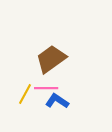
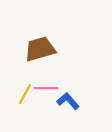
brown trapezoid: moved 11 px left, 10 px up; rotated 20 degrees clockwise
blue L-shape: moved 11 px right; rotated 15 degrees clockwise
